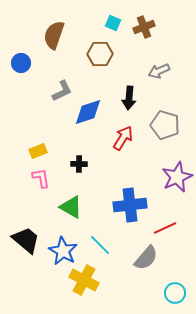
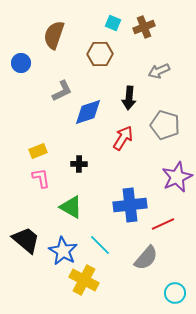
red line: moved 2 px left, 4 px up
